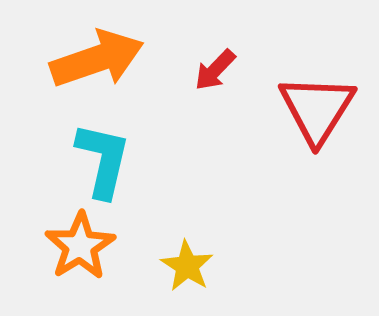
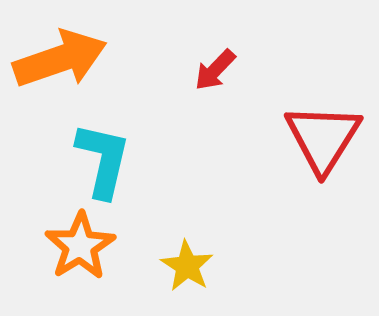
orange arrow: moved 37 px left
red triangle: moved 6 px right, 29 px down
